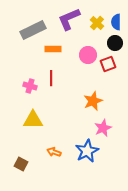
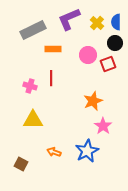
pink star: moved 2 px up; rotated 12 degrees counterclockwise
